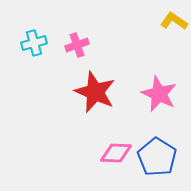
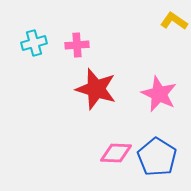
pink cross: rotated 15 degrees clockwise
red star: moved 1 px right, 3 px up; rotated 6 degrees counterclockwise
